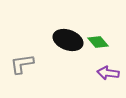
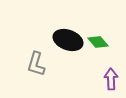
gray L-shape: moved 14 px right; rotated 65 degrees counterclockwise
purple arrow: moved 3 px right, 6 px down; rotated 80 degrees clockwise
